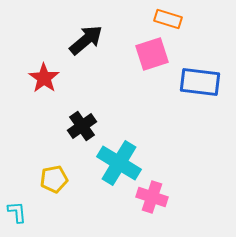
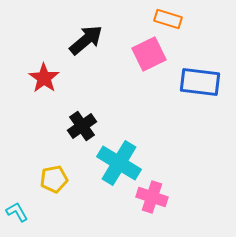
pink square: moved 3 px left; rotated 8 degrees counterclockwise
cyan L-shape: rotated 25 degrees counterclockwise
